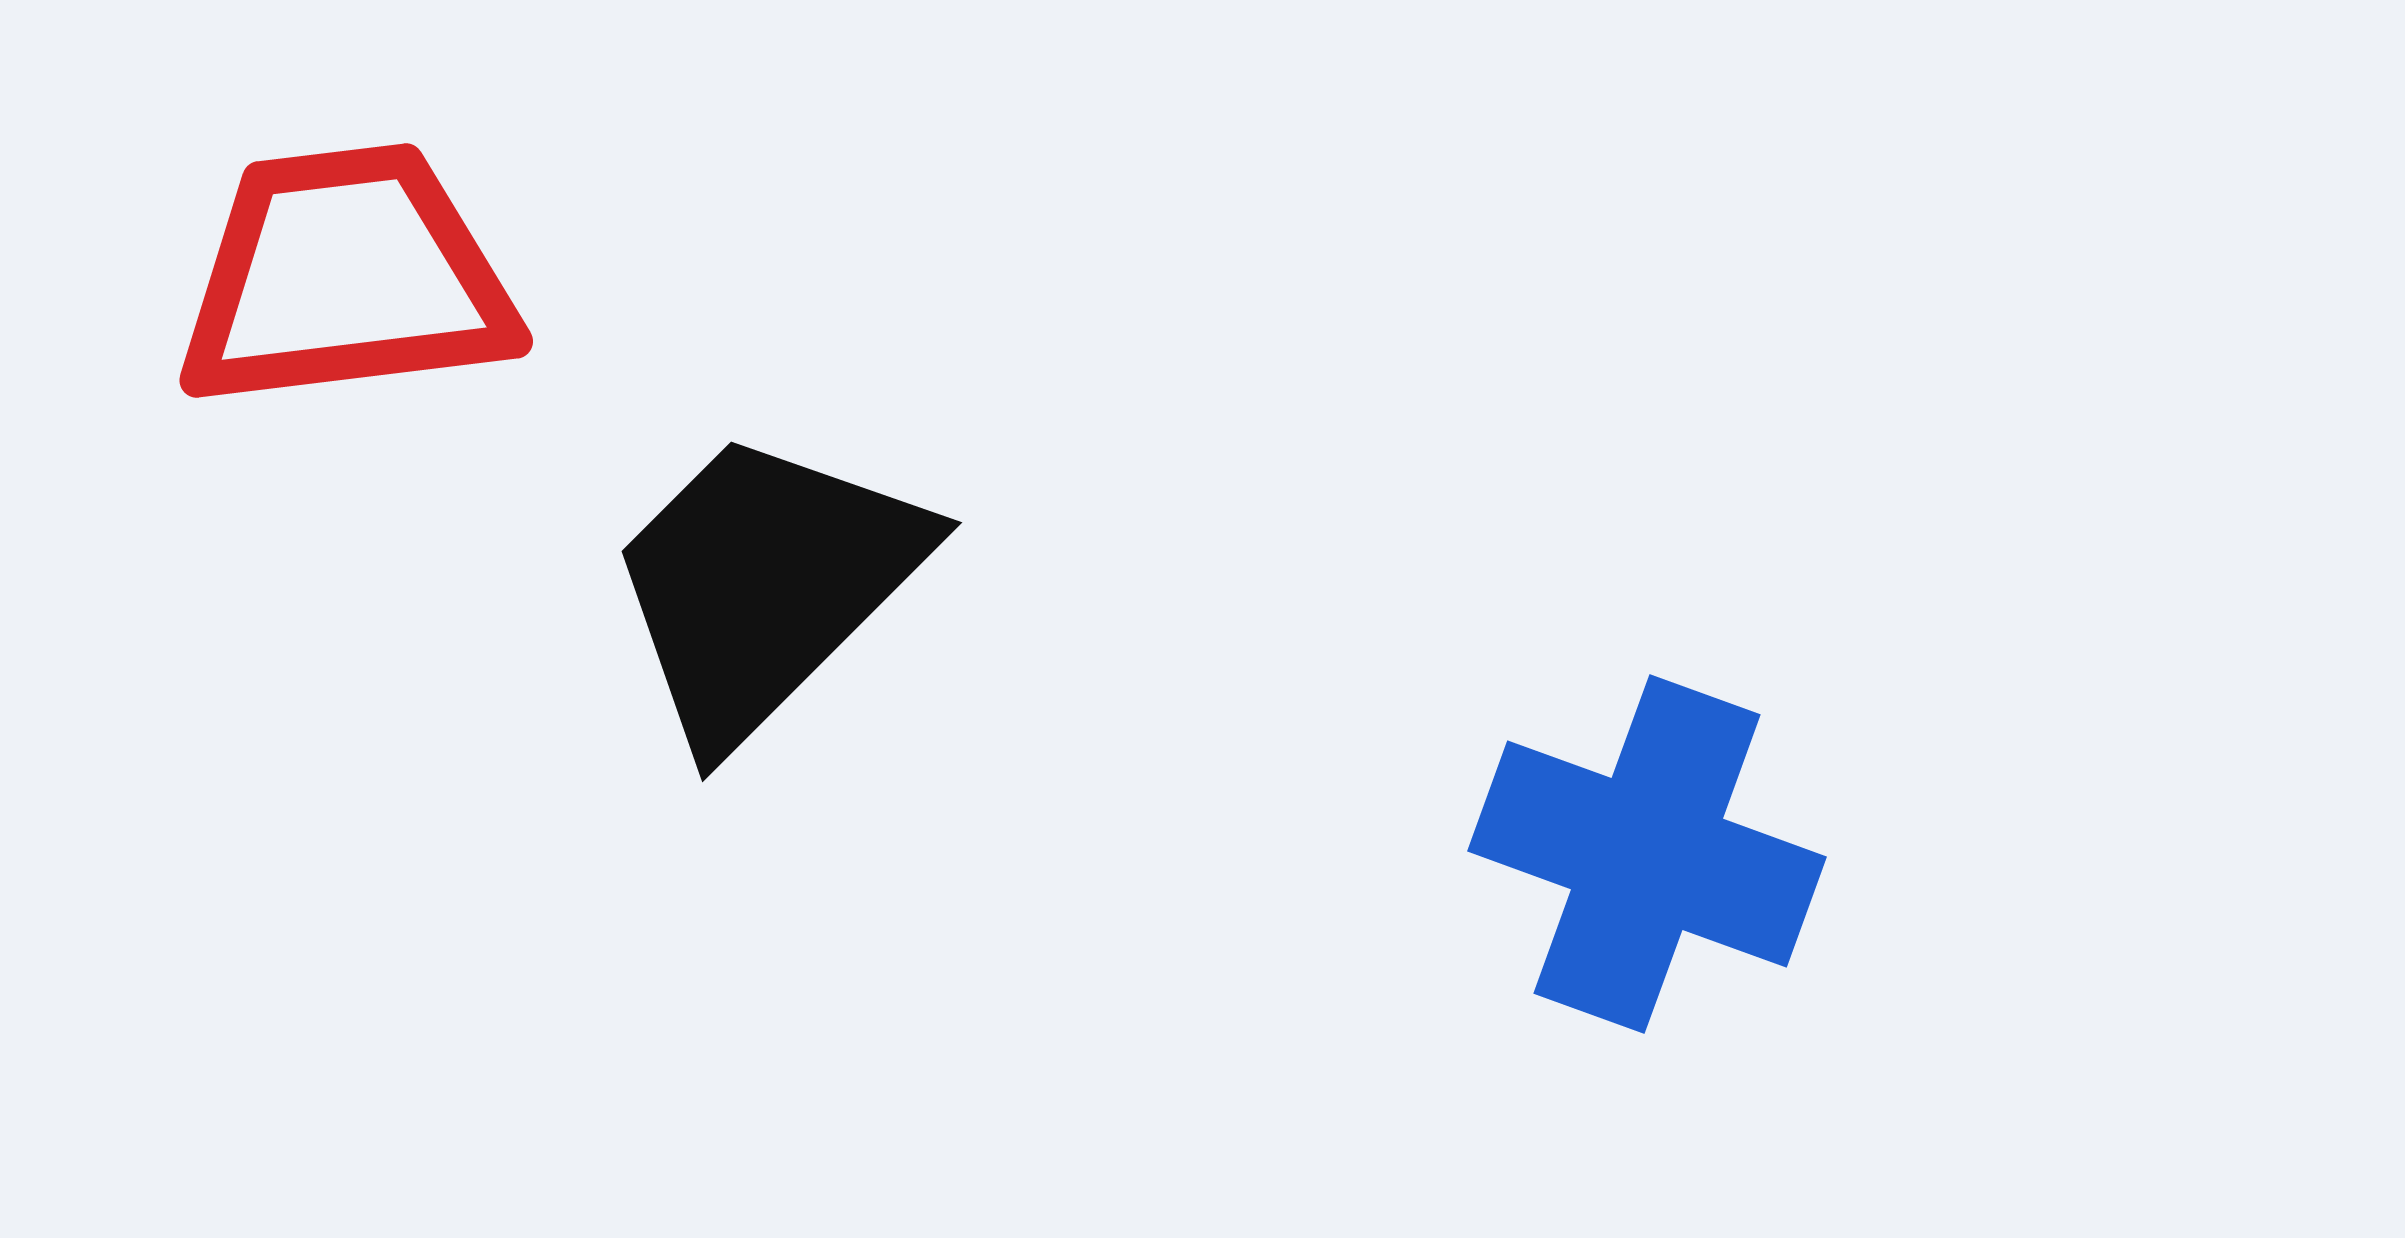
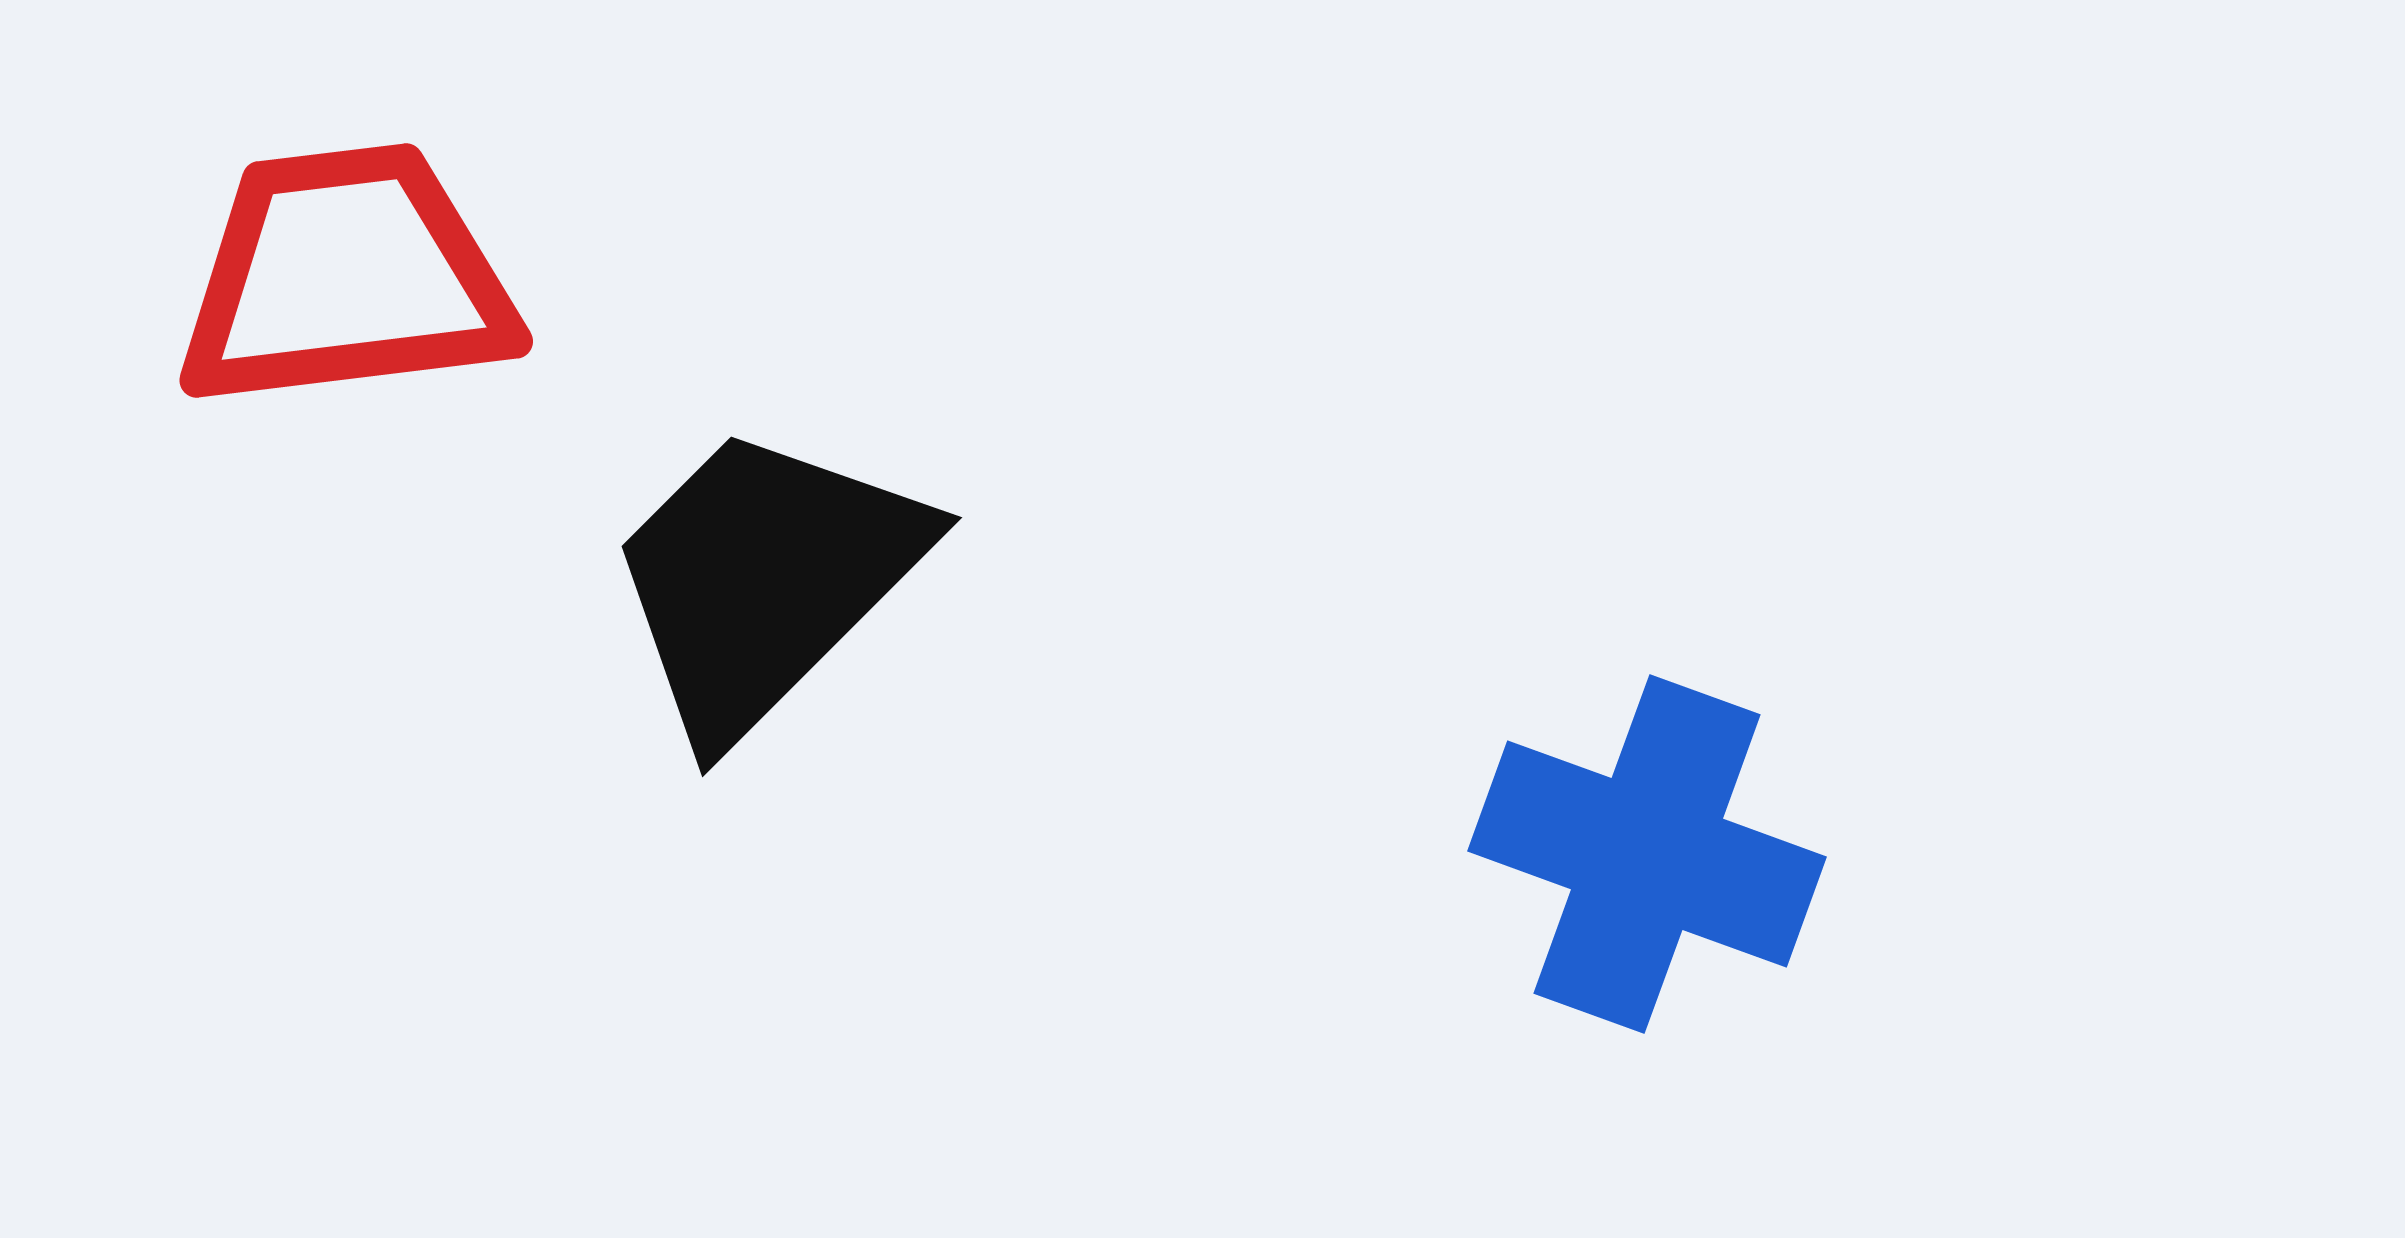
black trapezoid: moved 5 px up
